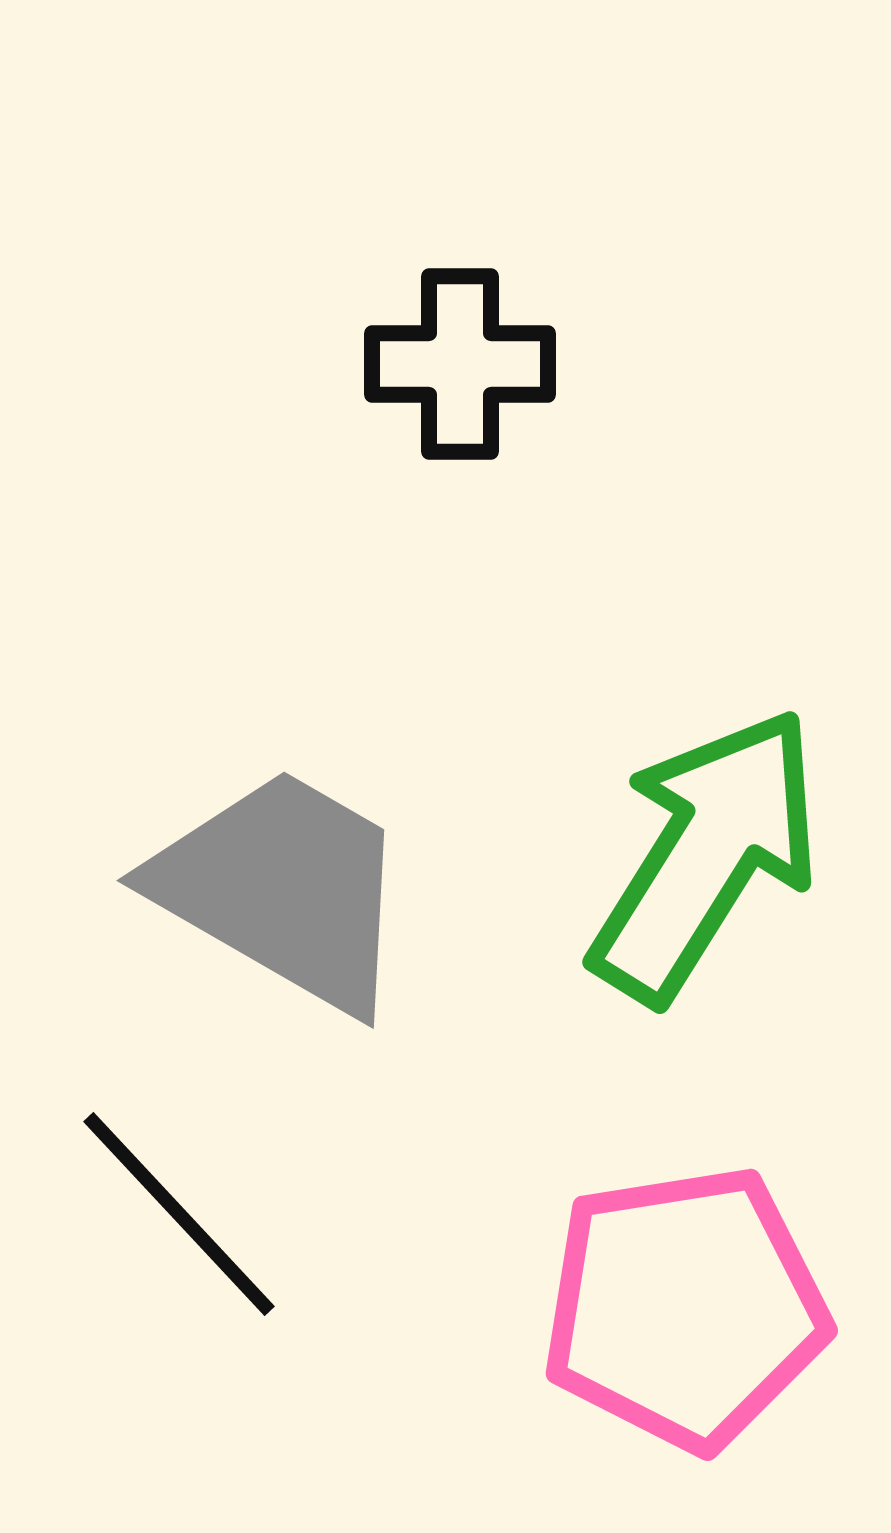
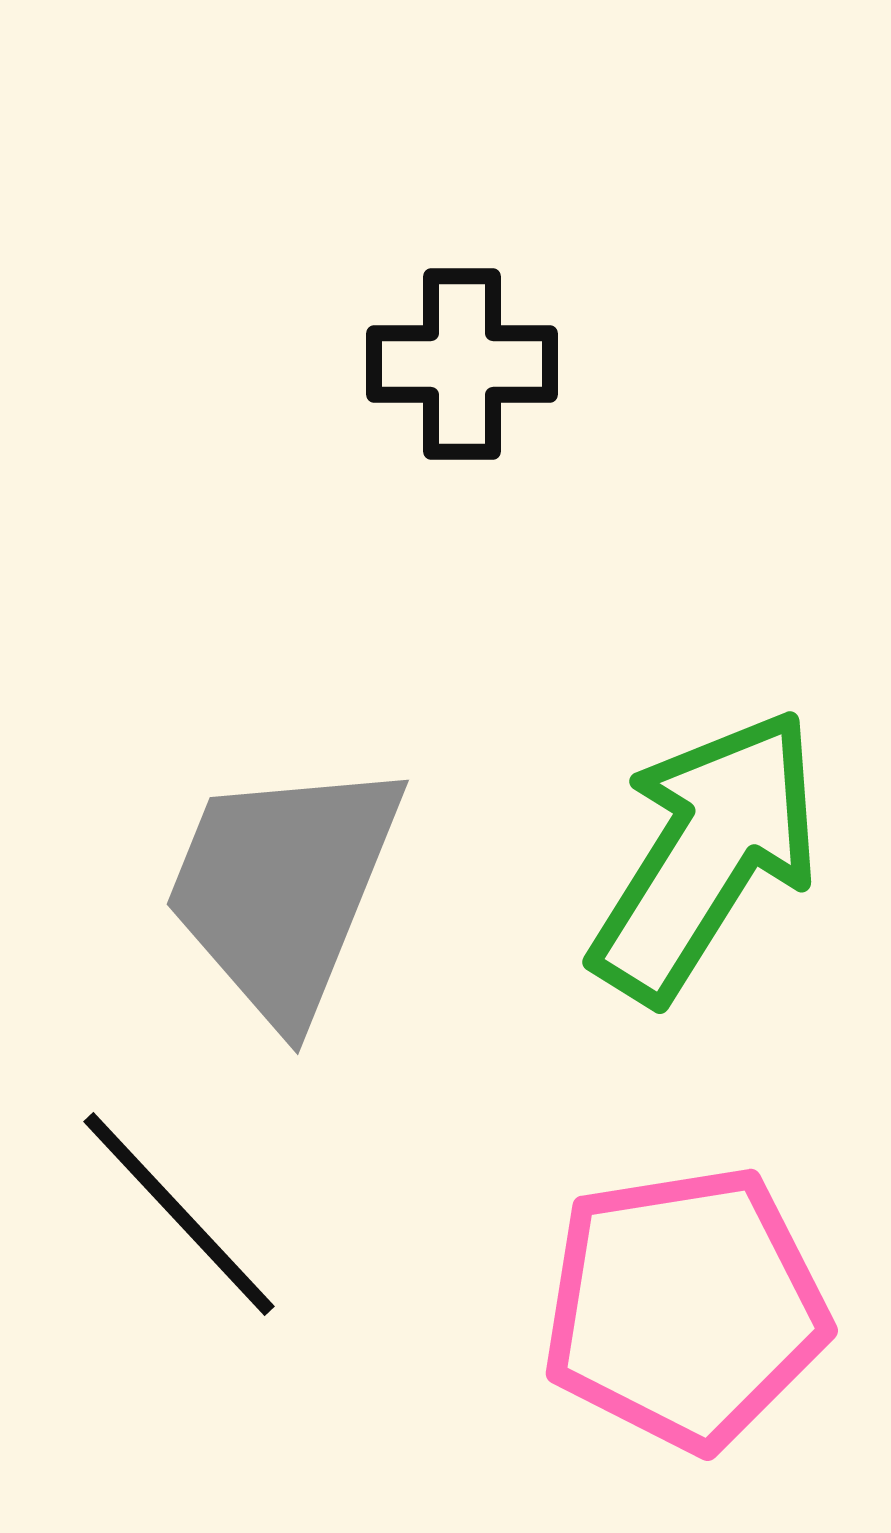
black cross: moved 2 px right
gray trapezoid: rotated 98 degrees counterclockwise
